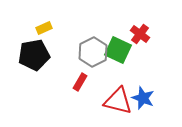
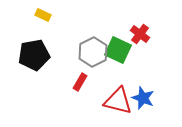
yellow rectangle: moved 1 px left, 13 px up; rotated 49 degrees clockwise
